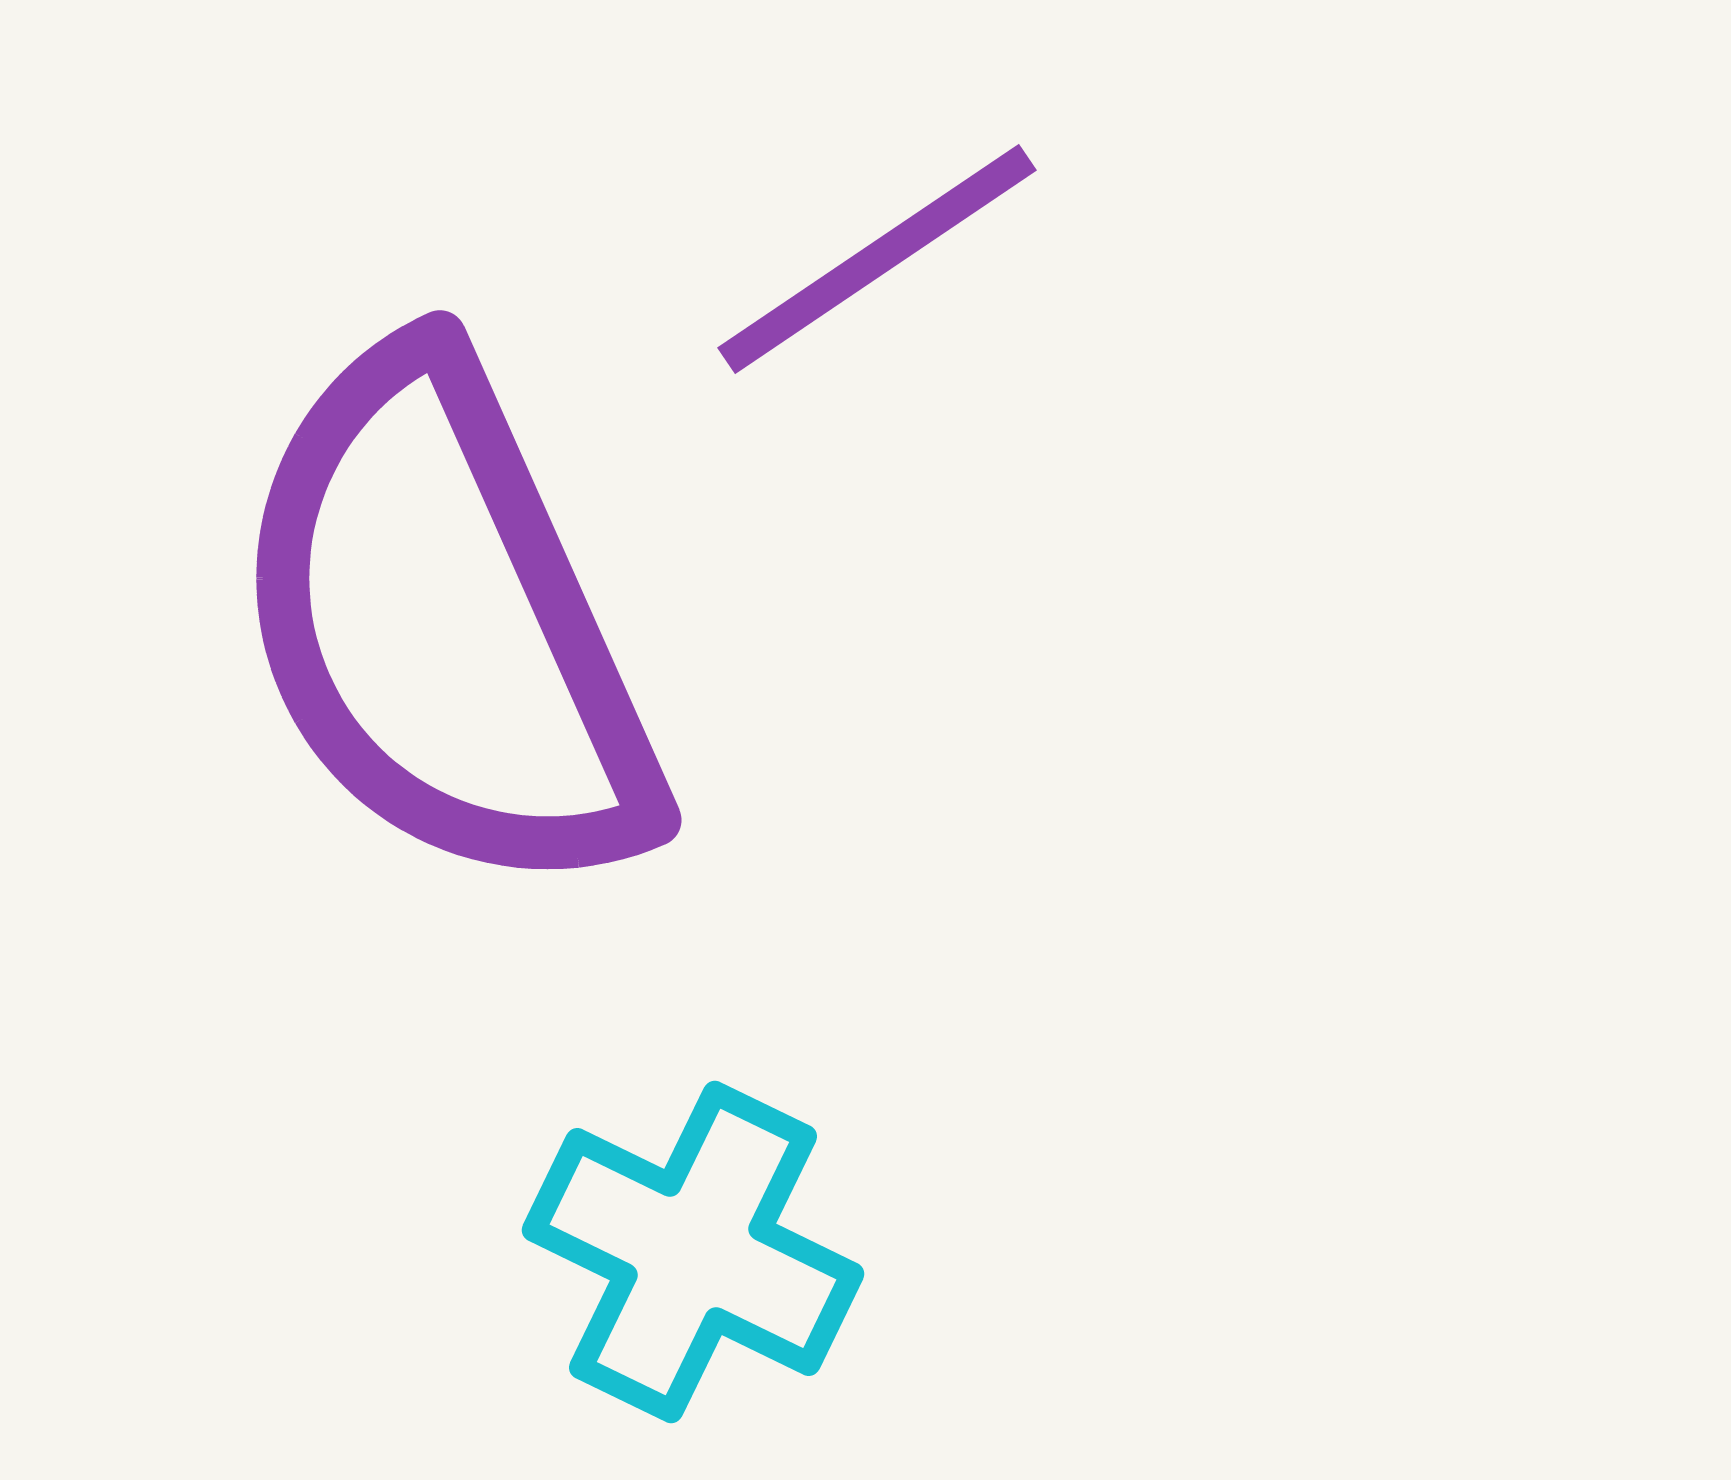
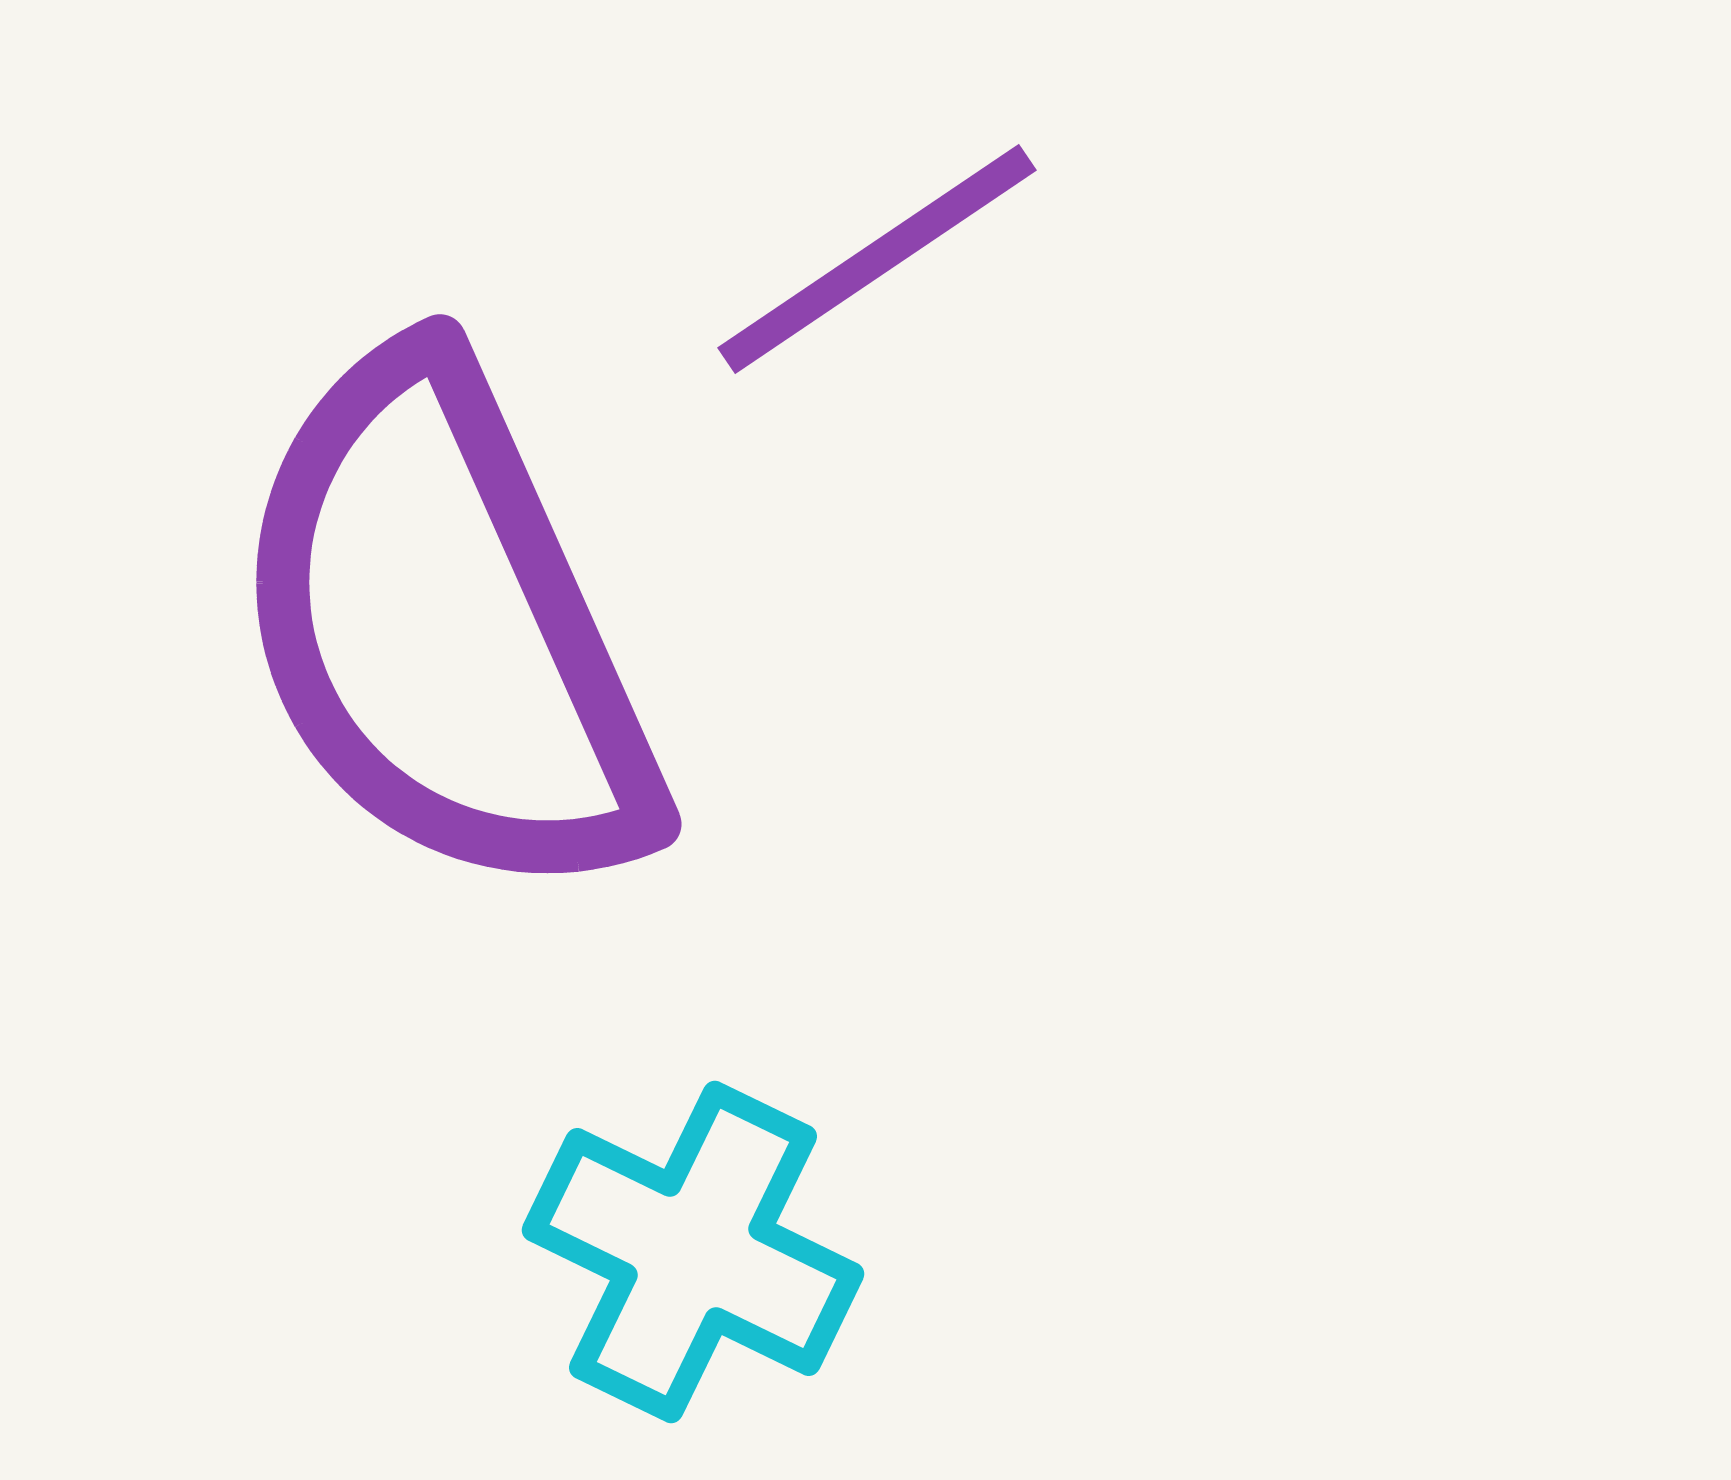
purple semicircle: moved 4 px down
